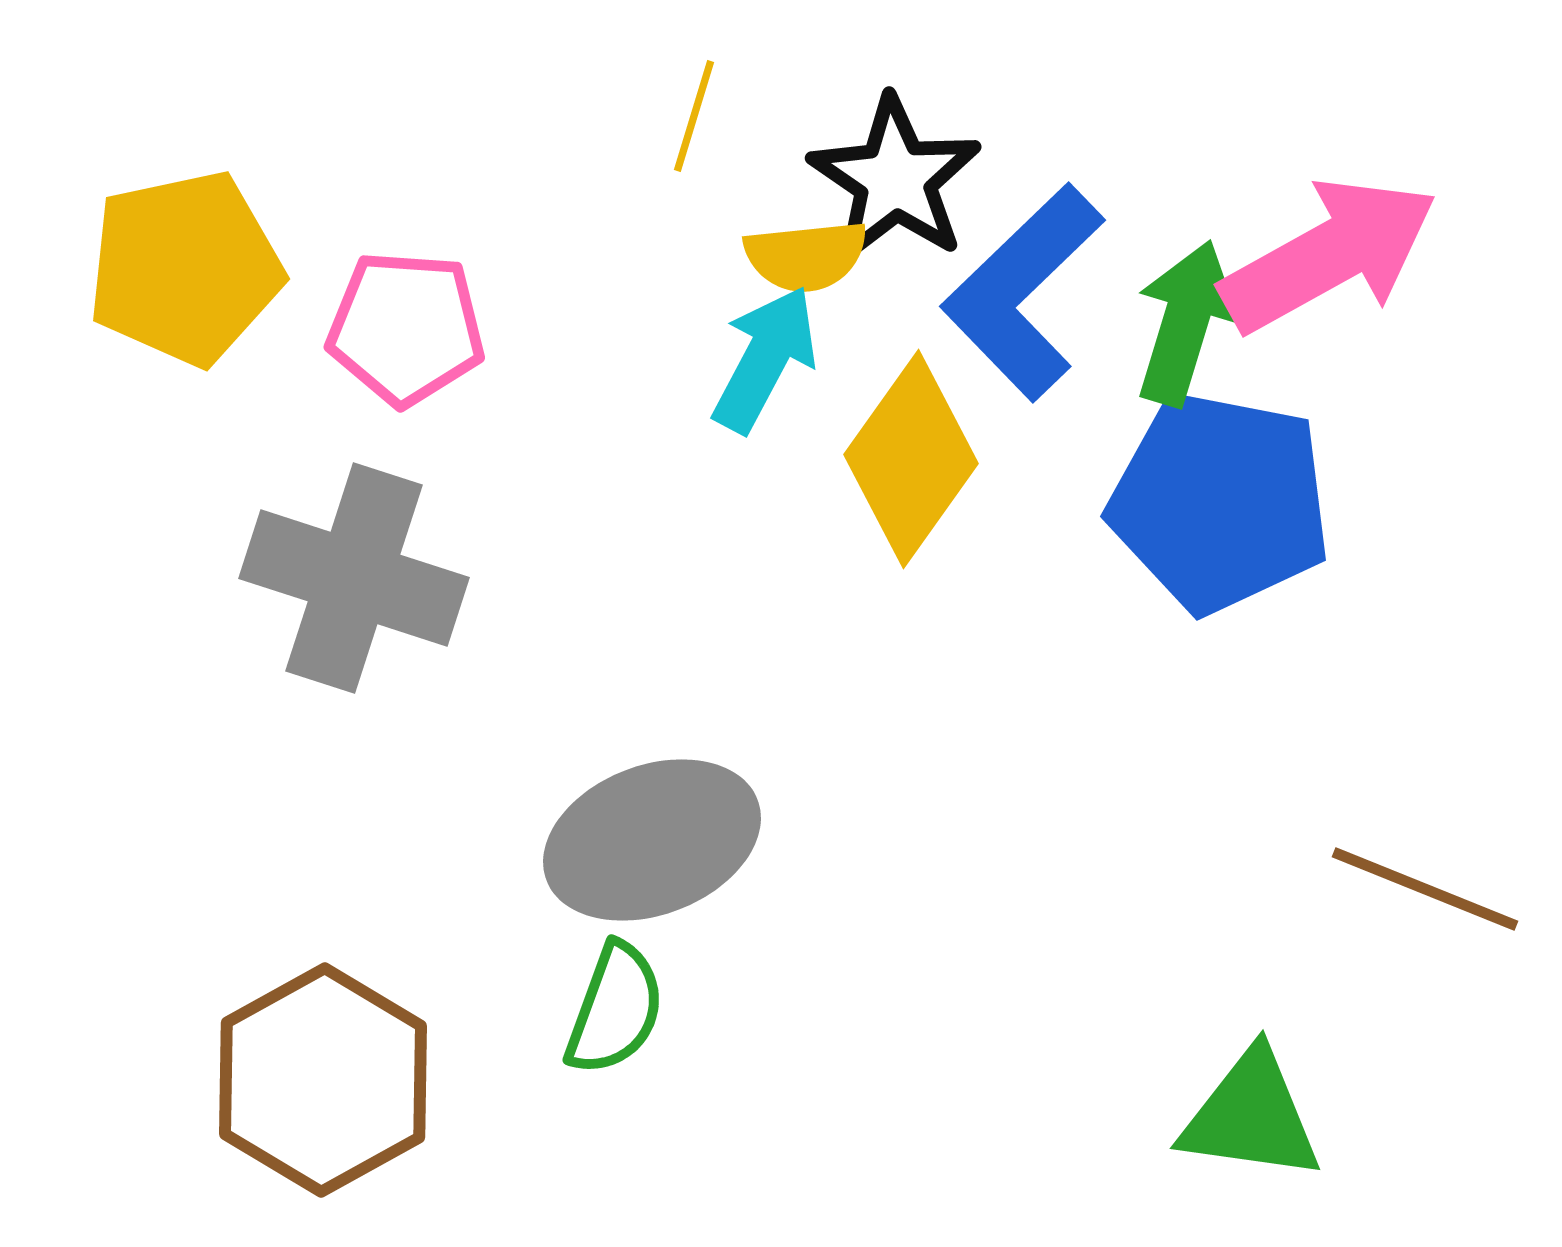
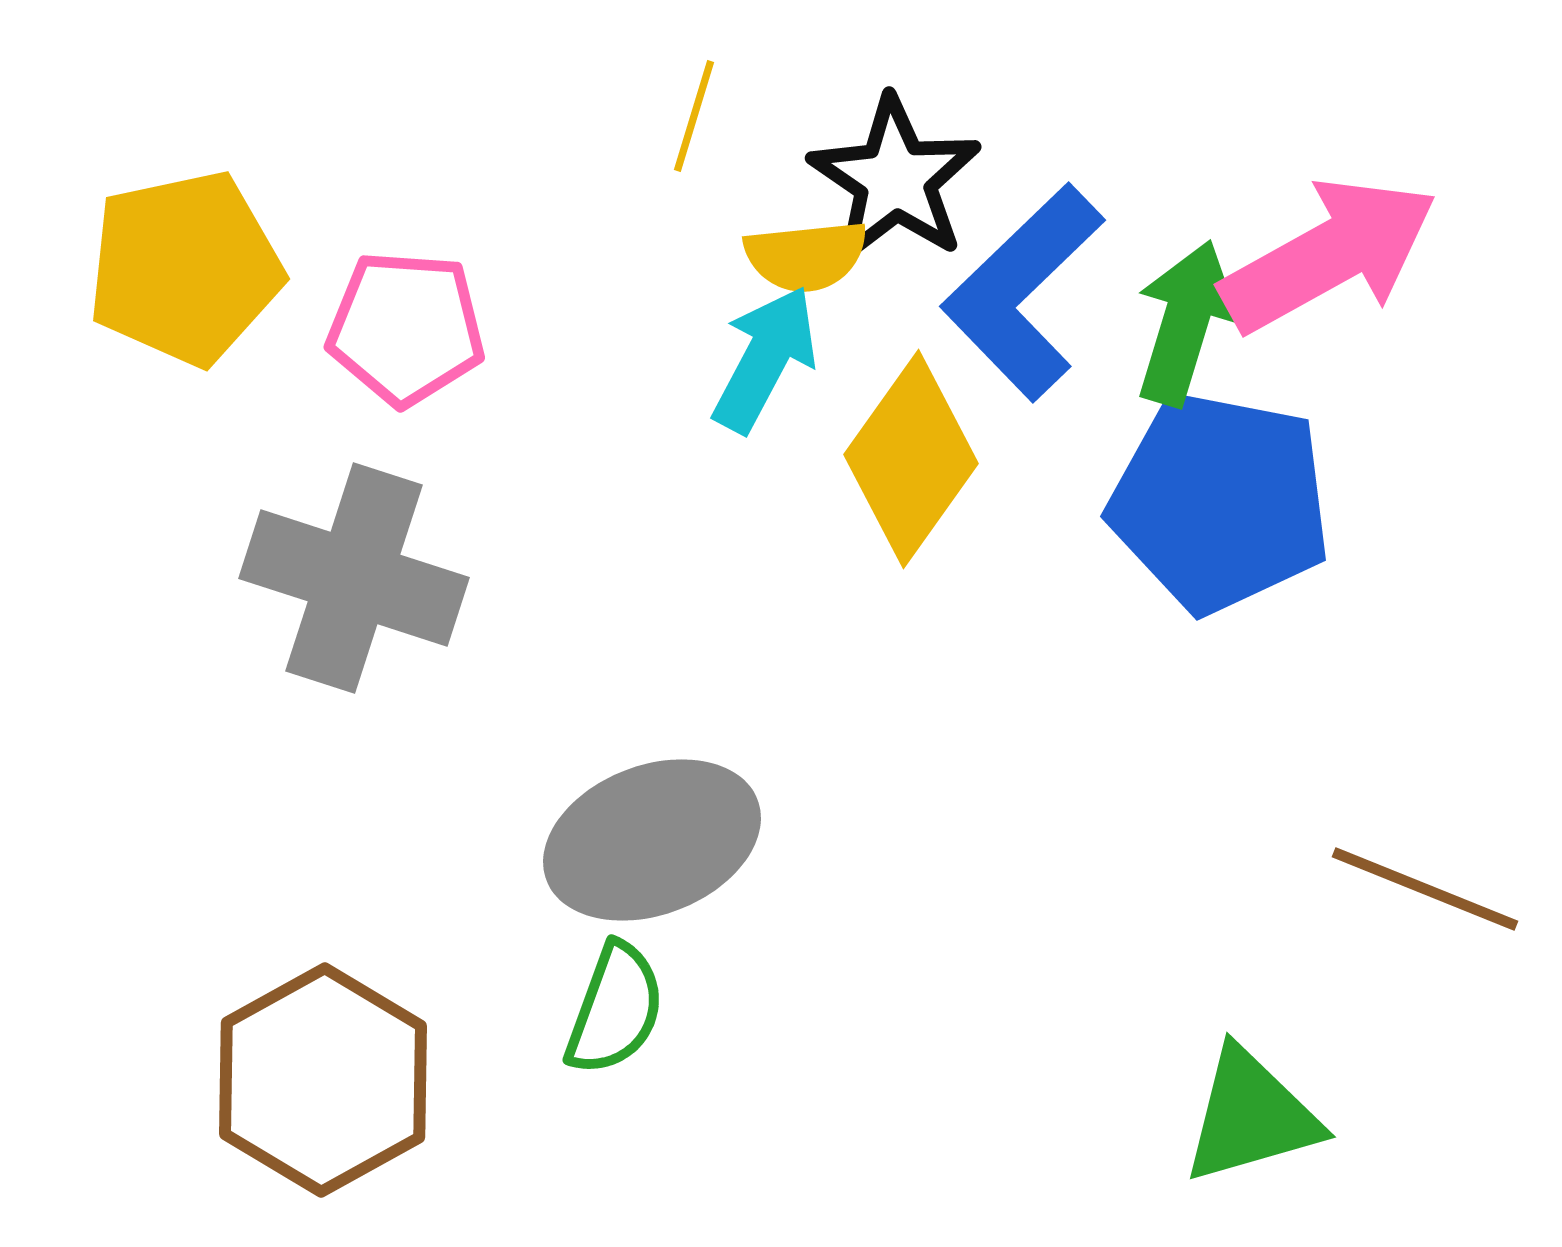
green triangle: rotated 24 degrees counterclockwise
